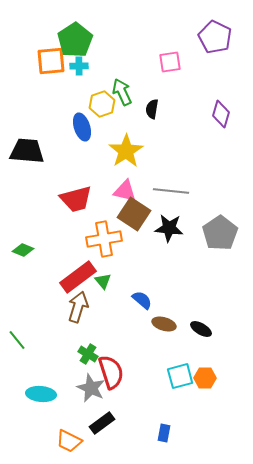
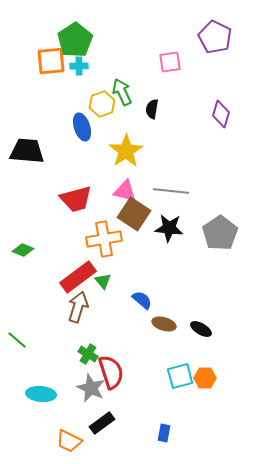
green line: rotated 10 degrees counterclockwise
